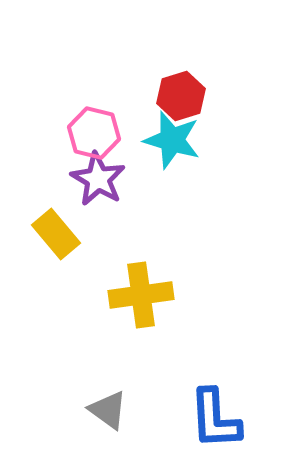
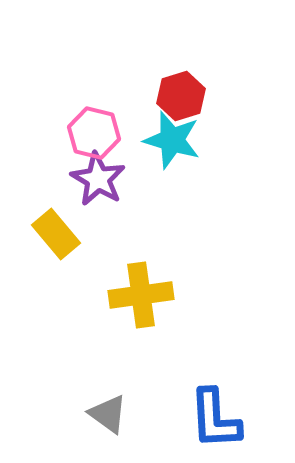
gray triangle: moved 4 px down
